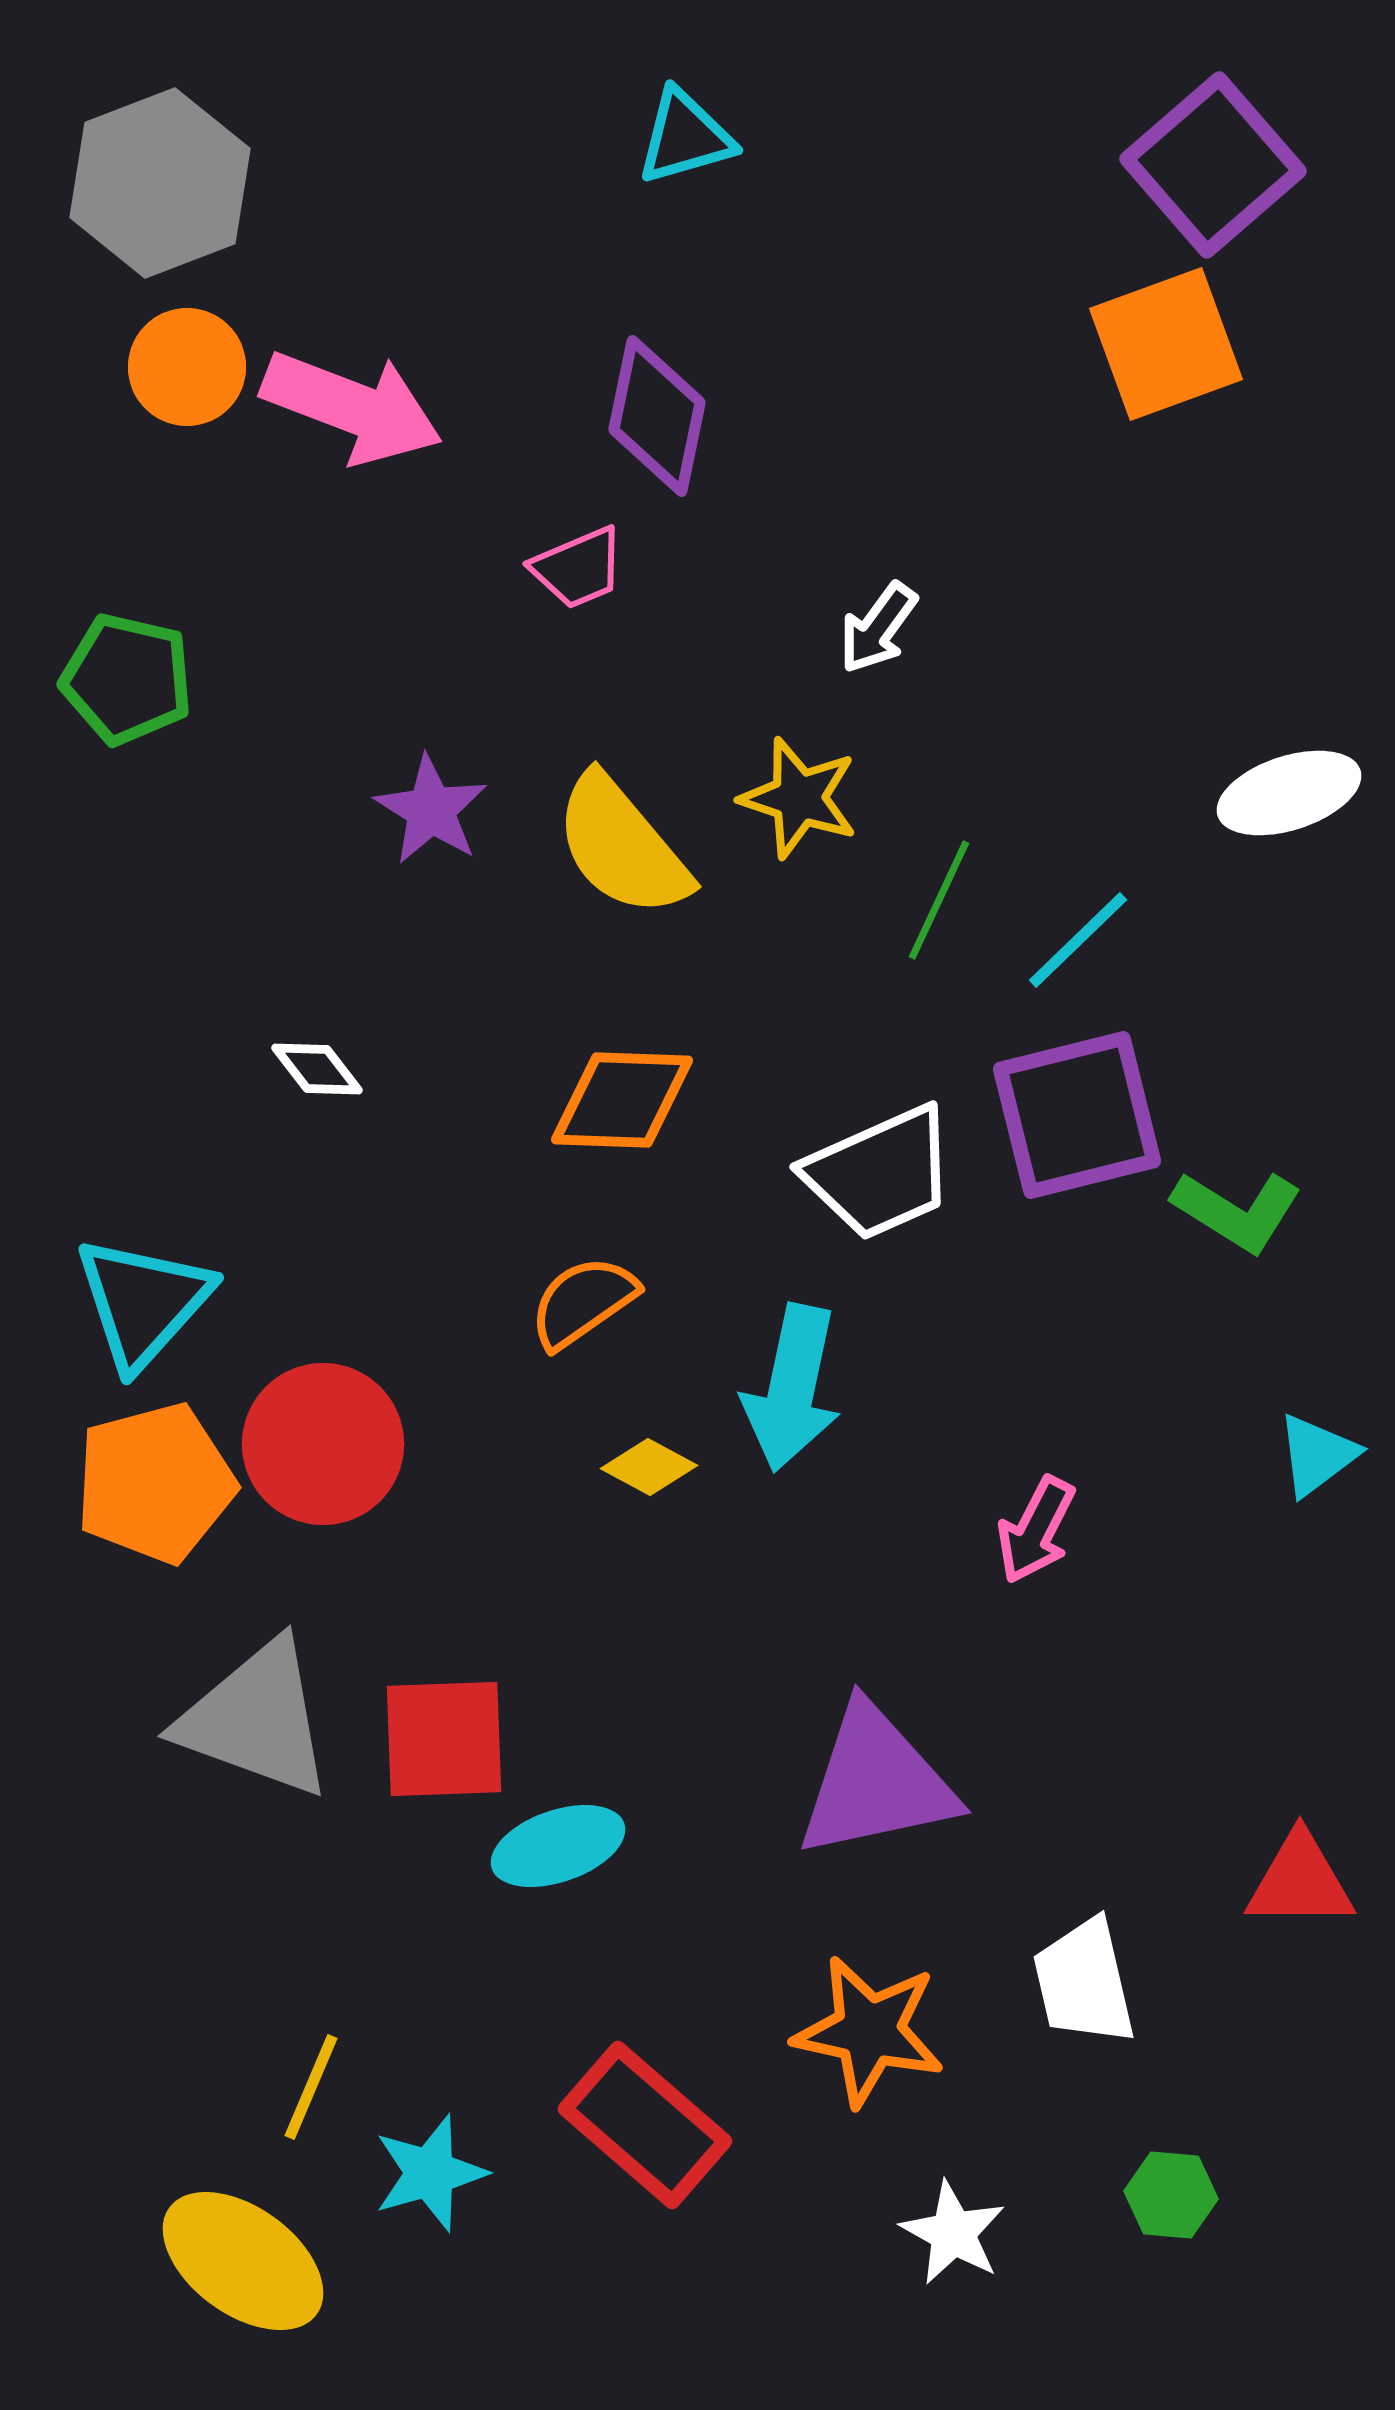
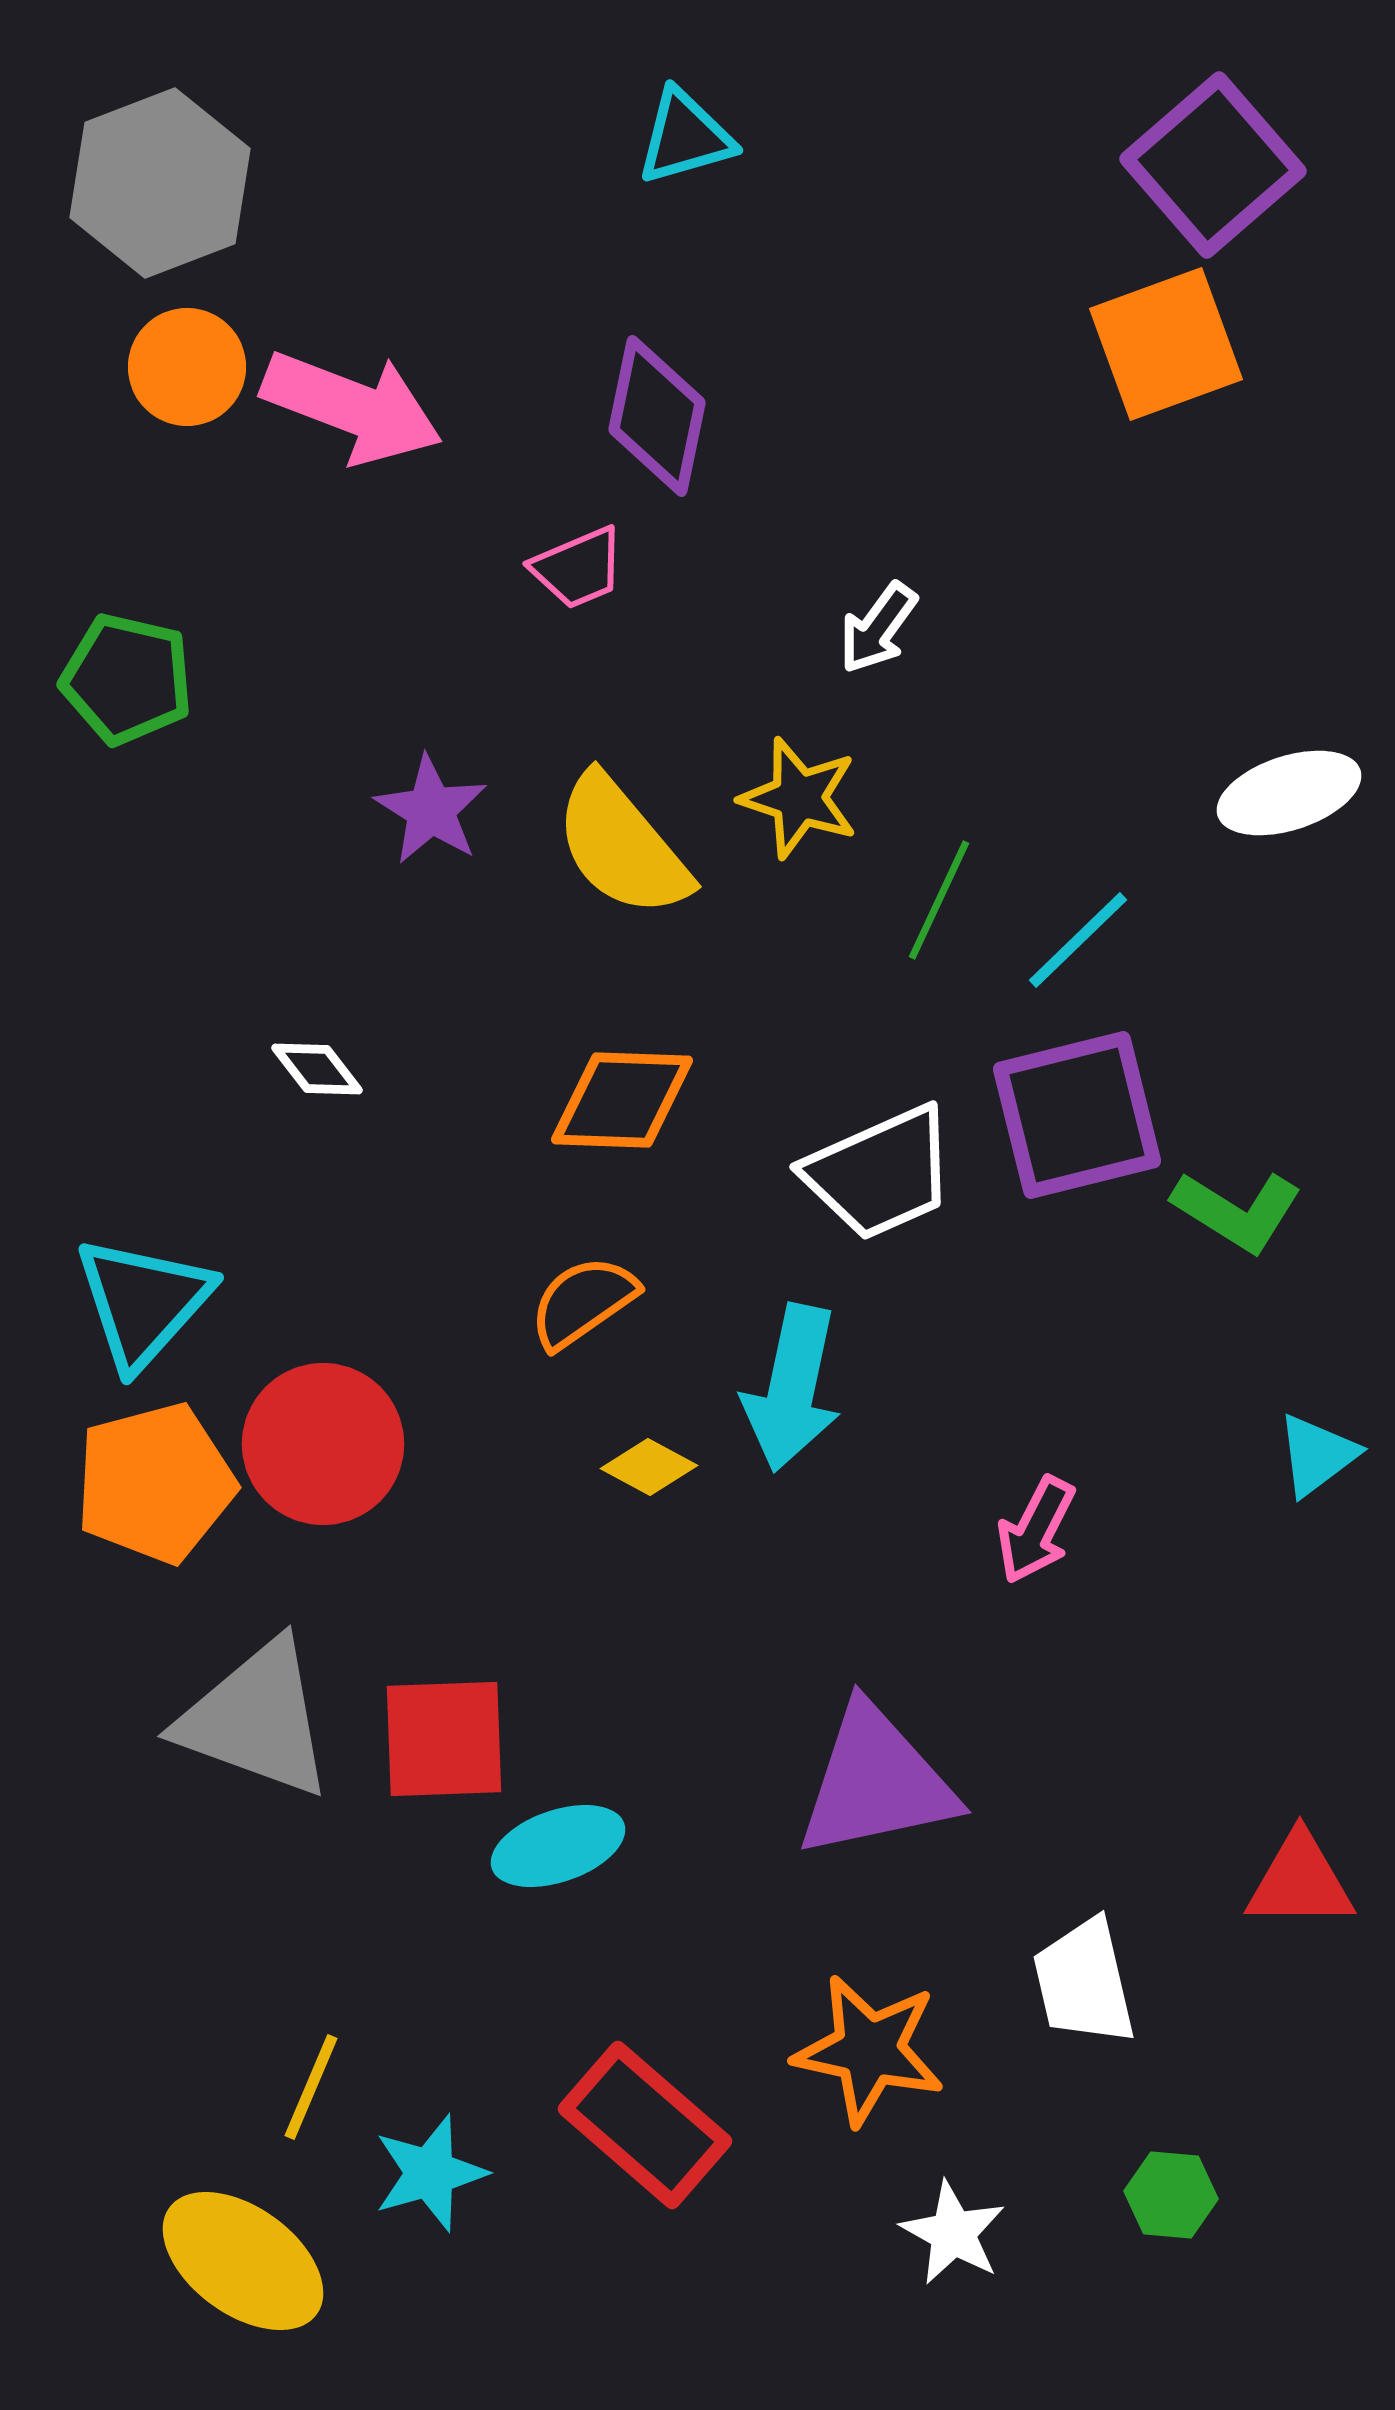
orange star at (869, 2031): moved 19 px down
